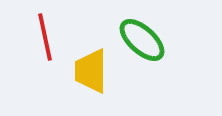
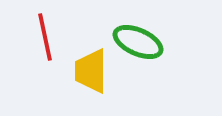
green ellipse: moved 4 px left, 2 px down; rotated 18 degrees counterclockwise
